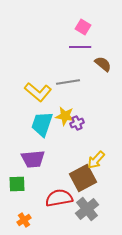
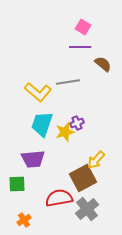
yellow star: moved 16 px down; rotated 24 degrees counterclockwise
